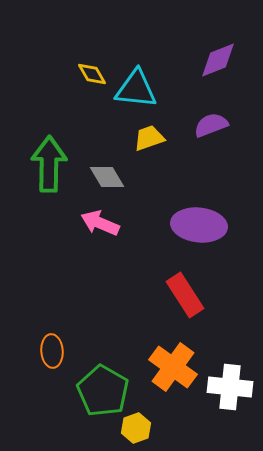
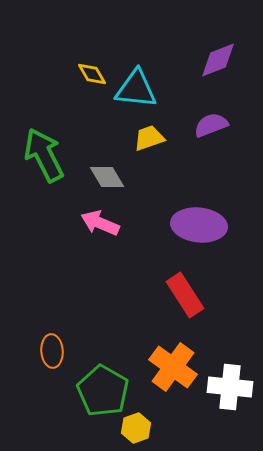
green arrow: moved 5 px left, 9 px up; rotated 28 degrees counterclockwise
